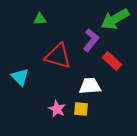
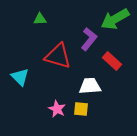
purple L-shape: moved 2 px left, 1 px up
